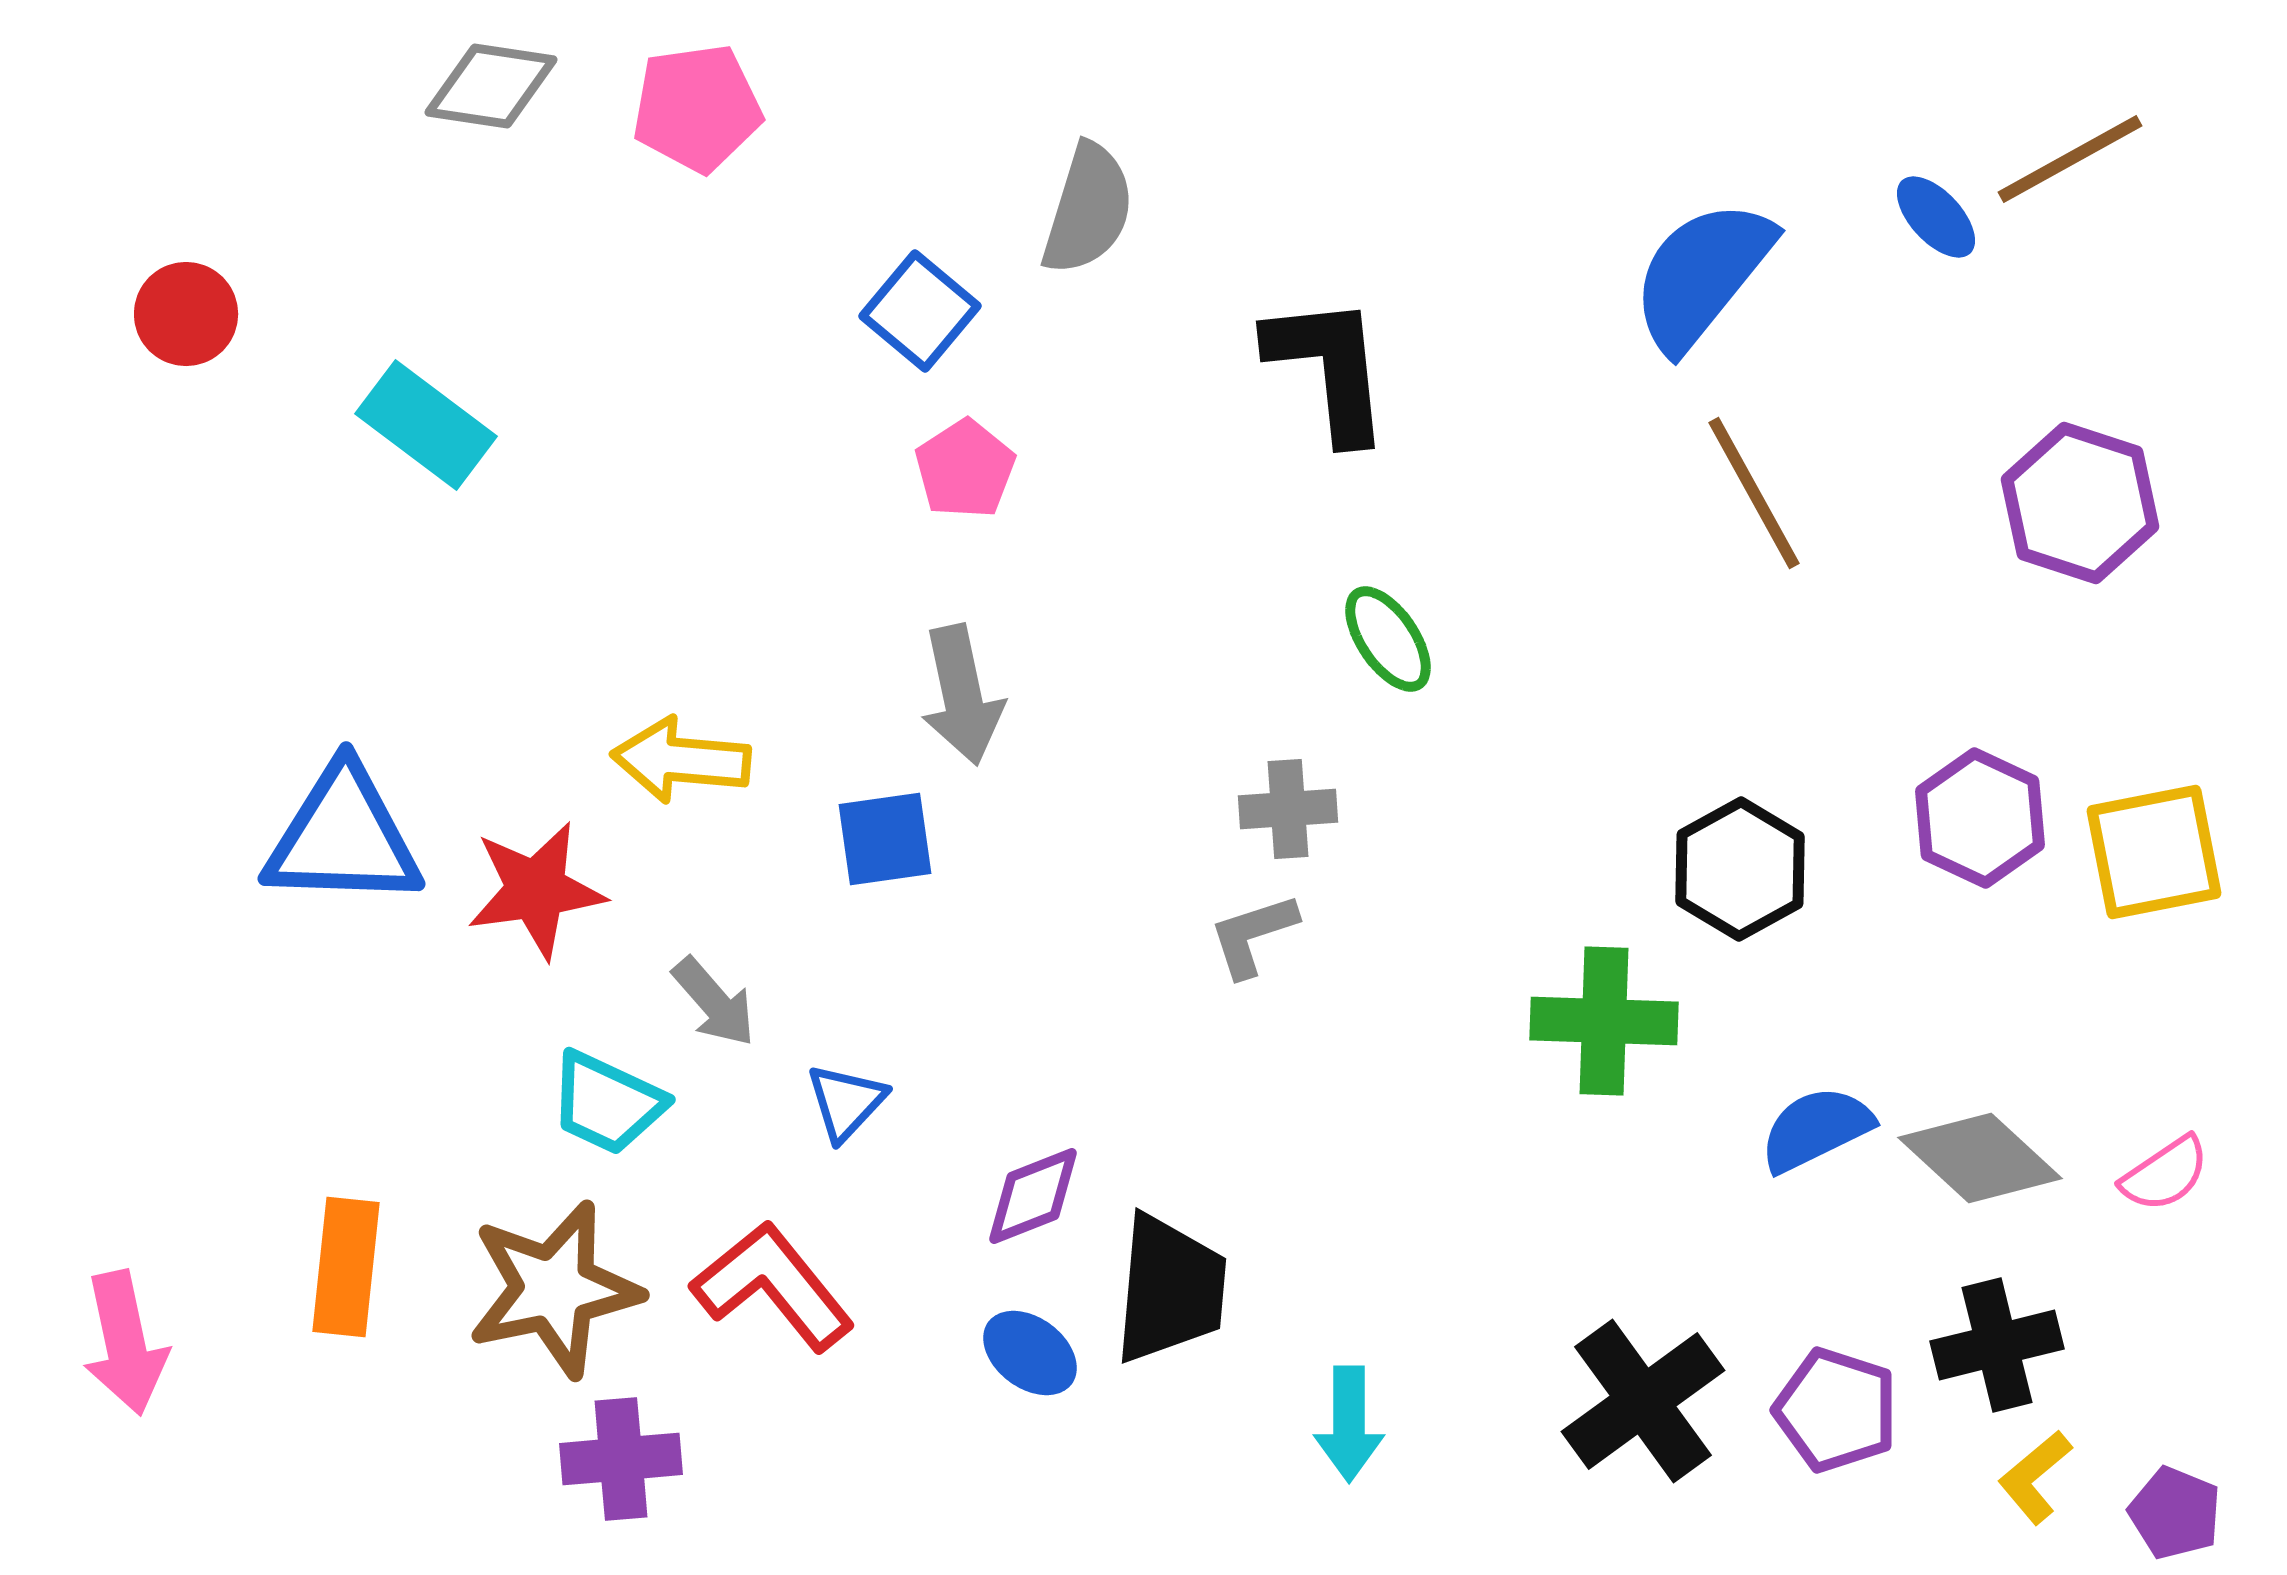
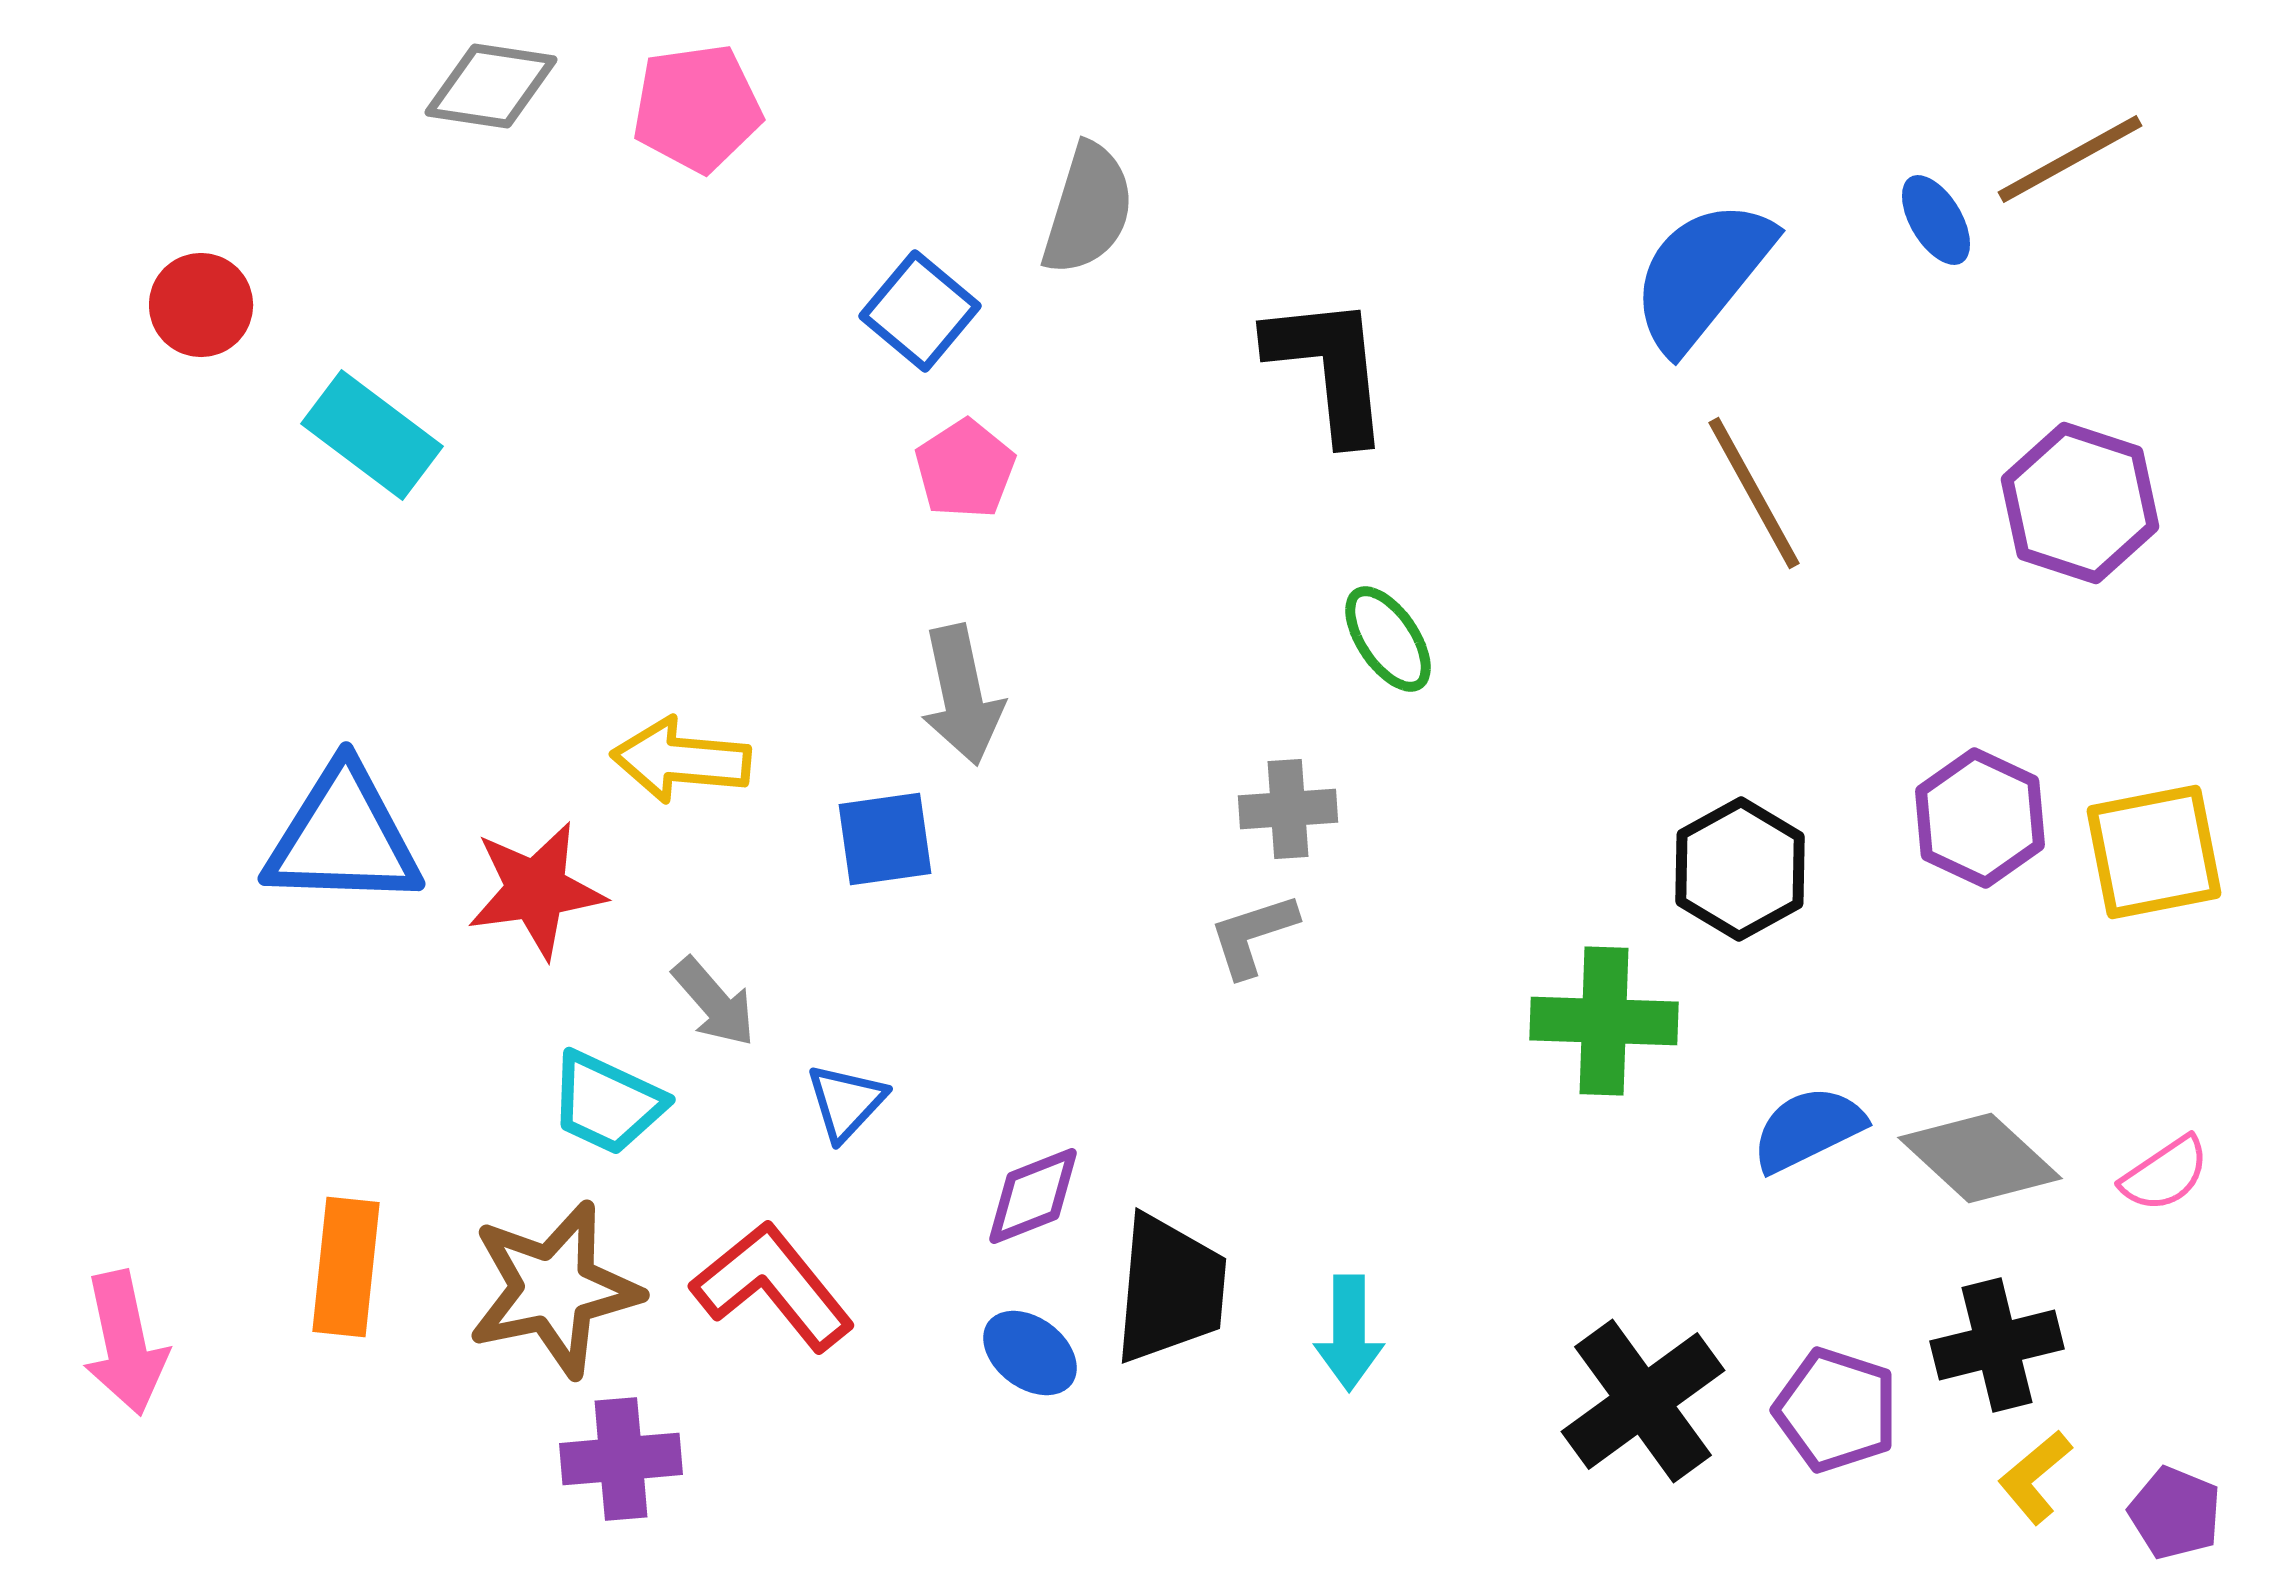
blue ellipse at (1936, 217): moved 3 px down; rotated 12 degrees clockwise
red circle at (186, 314): moved 15 px right, 9 px up
cyan rectangle at (426, 425): moved 54 px left, 10 px down
blue semicircle at (1816, 1129): moved 8 px left
cyan arrow at (1349, 1424): moved 91 px up
